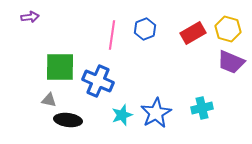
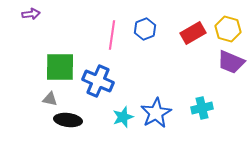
purple arrow: moved 1 px right, 3 px up
gray triangle: moved 1 px right, 1 px up
cyan star: moved 1 px right, 2 px down
